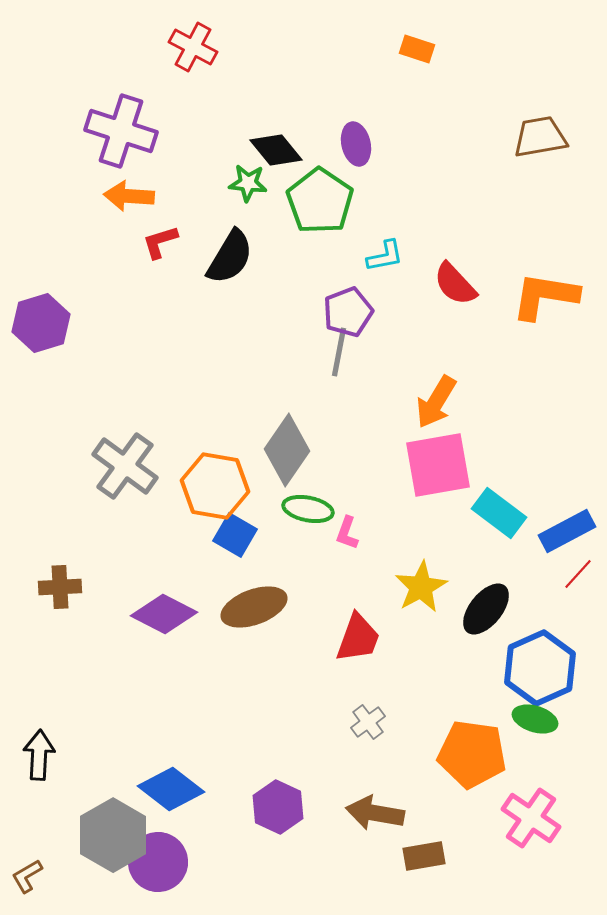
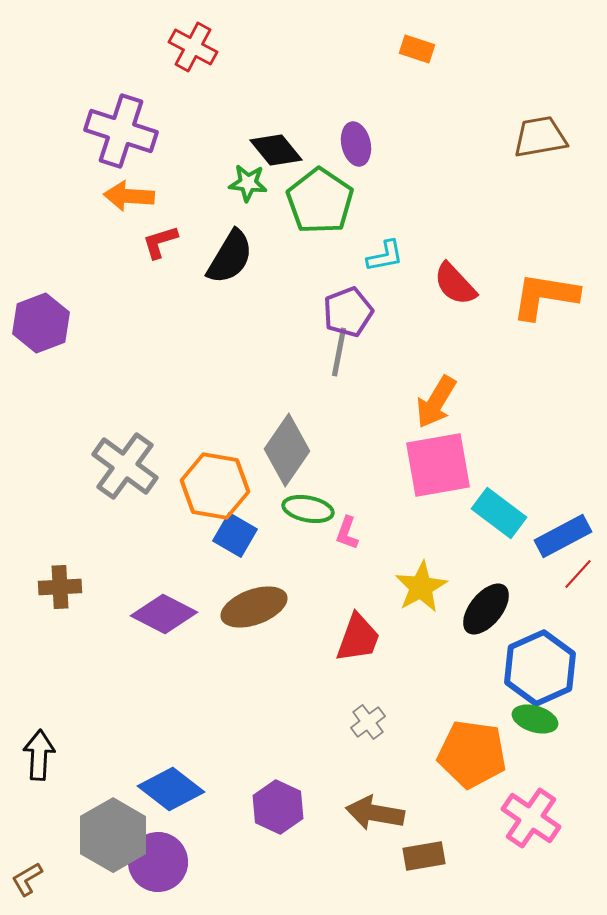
purple hexagon at (41, 323): rotated 4 degrees counterclockwise
blue rectangle at (567, 531): moved 4 px left, 5 px down
brown L-shape at (27, 876): moved 3 px down
